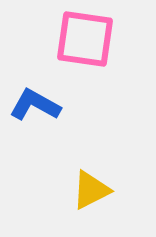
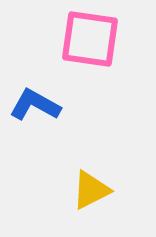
pink square: moved 5 px right
